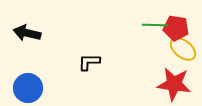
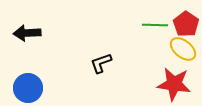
red pentagon: moved 10 px right, 4 px up; rotated 25 degrees clockwise
black arrow: rotated 16 degrees counterclockwise
black L-shape: moved 12 px right, 1 px down; rotated 20 degrees counterclockwise
